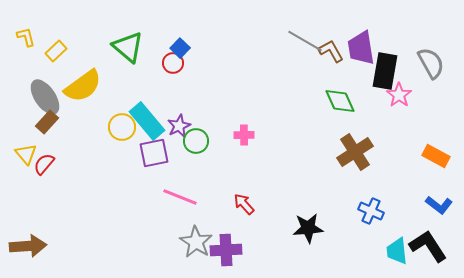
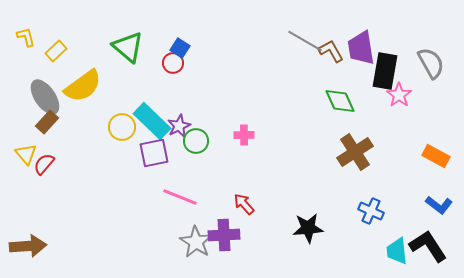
blue square: rotated 12 degrees counterclockwise
cyan rectangle: moved 5 px right; rotated 6 degrees counterclockwise
purple cross: moved 2 px left, 15 px up
